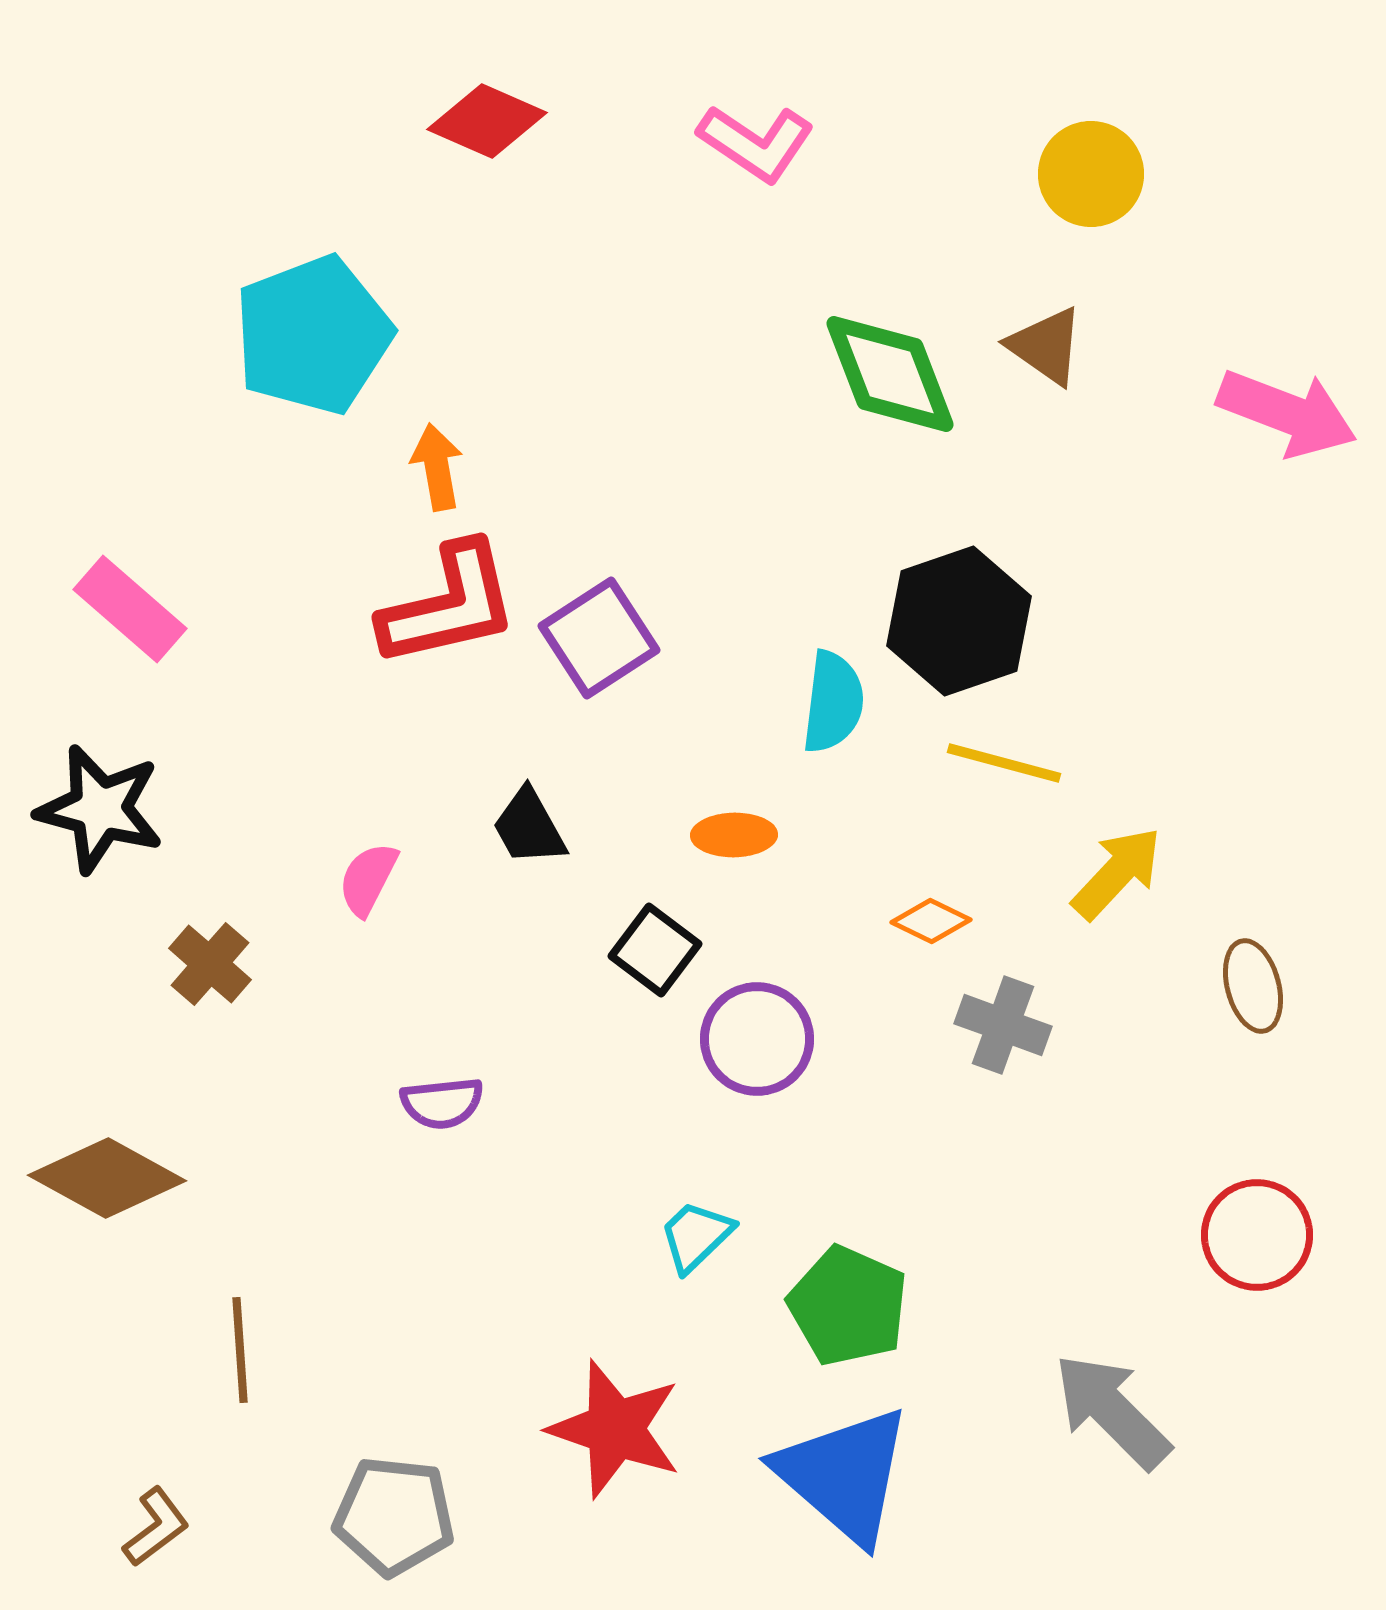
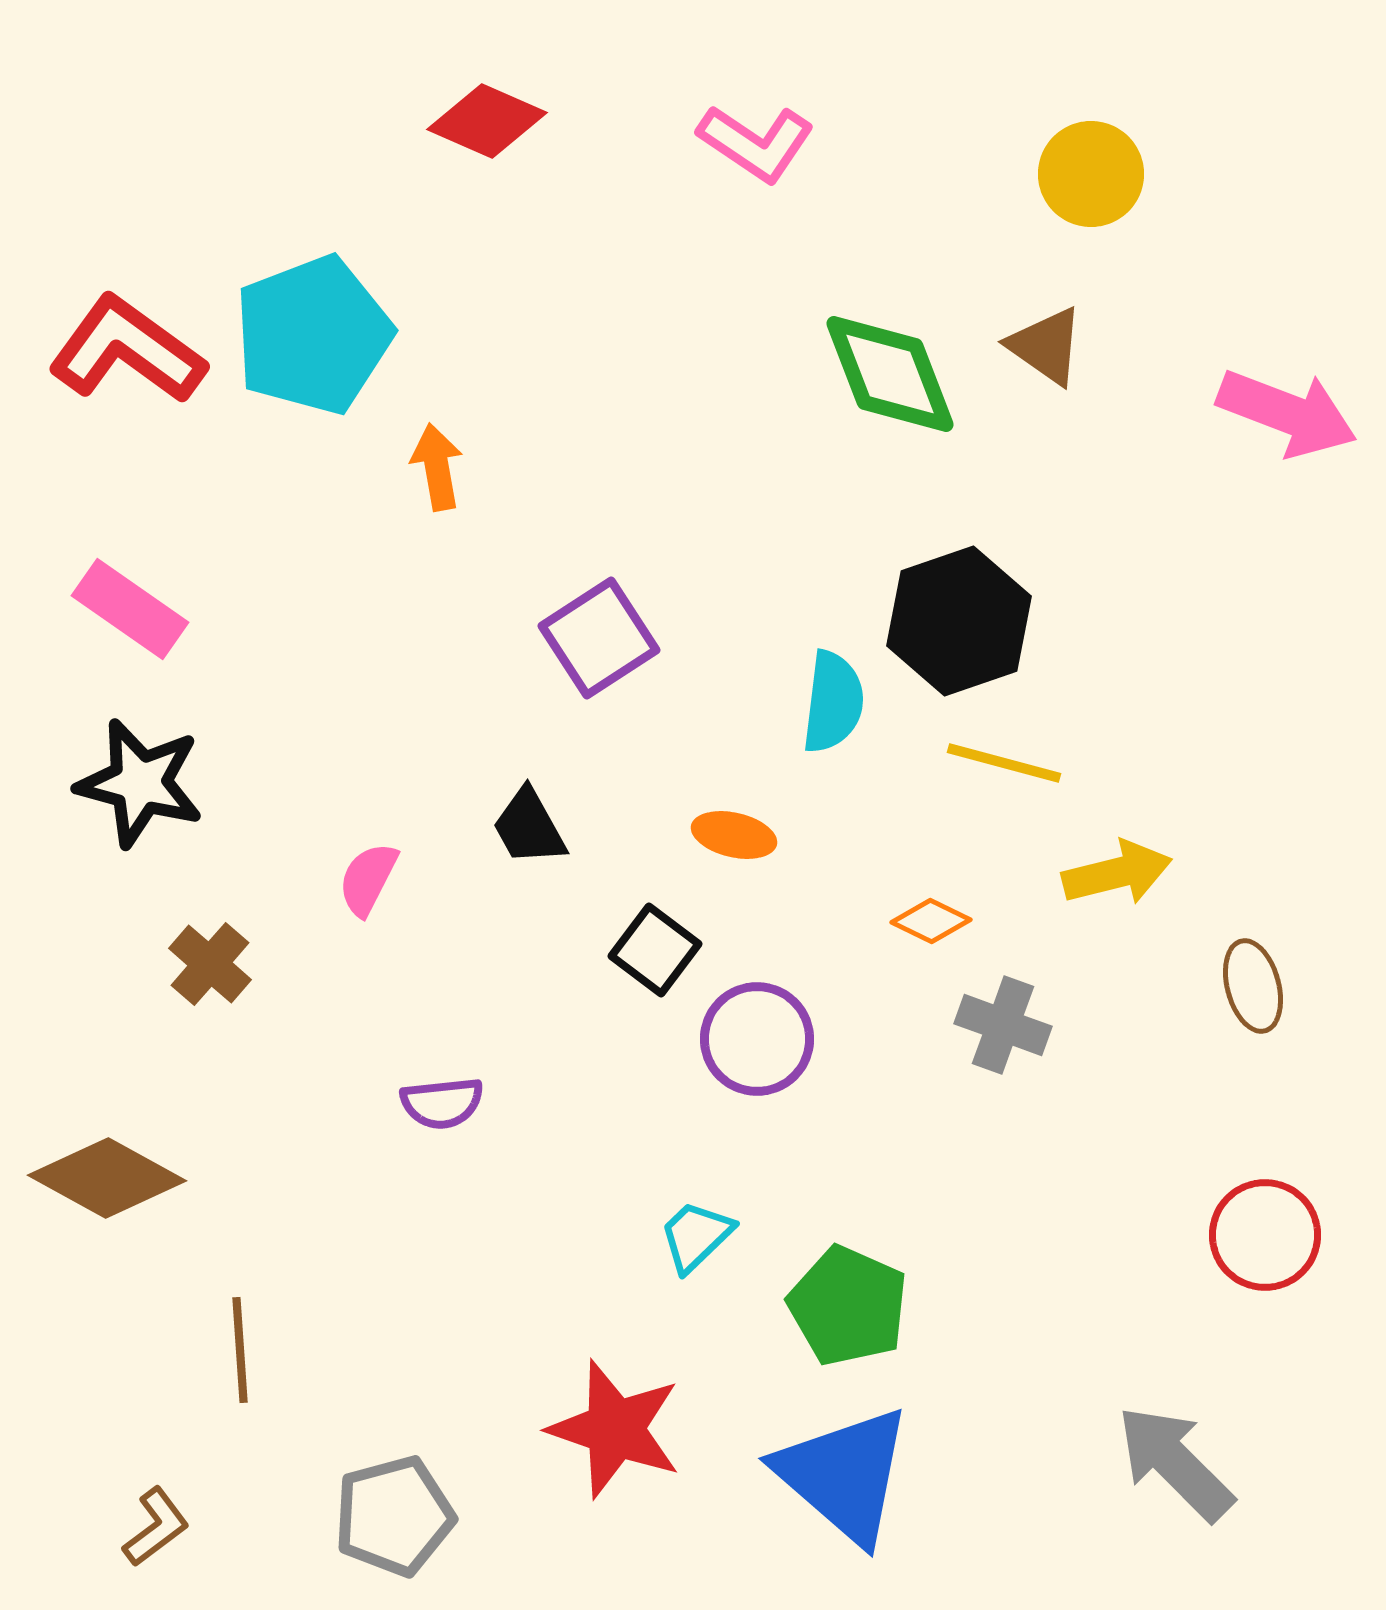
red L-shape: moved 322 px left, 255 px up; rotated 131 degrees counterclockwise
pink rectangle: rotated 6 degrees counterclockwise
black star: moved 40 px right, 26 px up
orange ellipse: rotated 14 degrees clockwise
yellow arrow: rotated 33 degrees clockwise
red circle: moved 8 px right
gray arrow: moved 63 px right, 52 px down
gray pentagon: rotated 21 degrees counterclockwise
